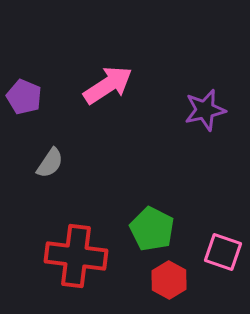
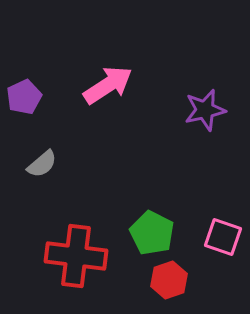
purple pentagon: rotated 24 degrees clockwise
gray semicircle: moved 8 px left, 1 px down; rotated 16 degrees clockwise
green pentagon: moved 4 px down
pink square: moved 15 px up
red hexagon: rotated 12 degrees clockwise
